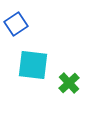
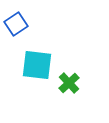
cyan square: moved 4 px right
